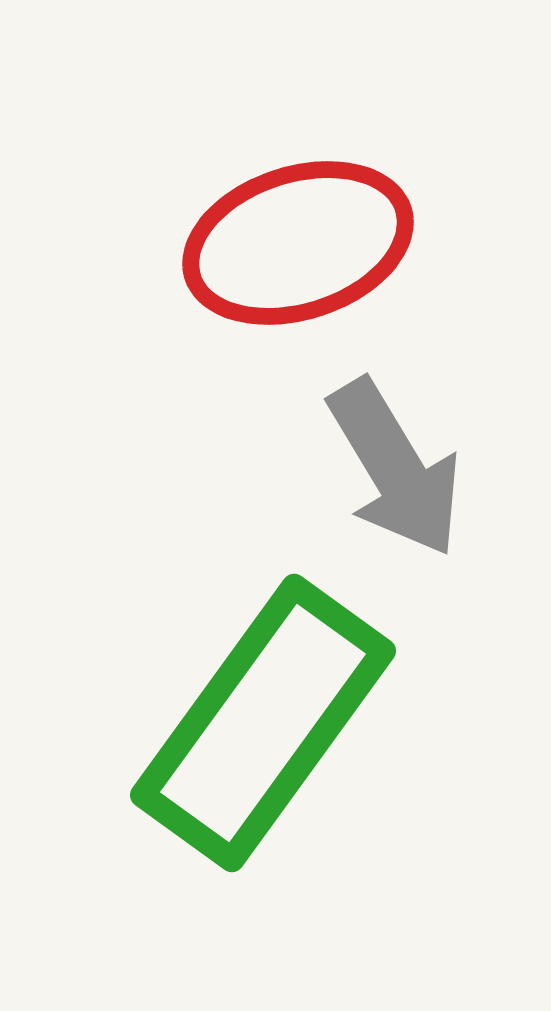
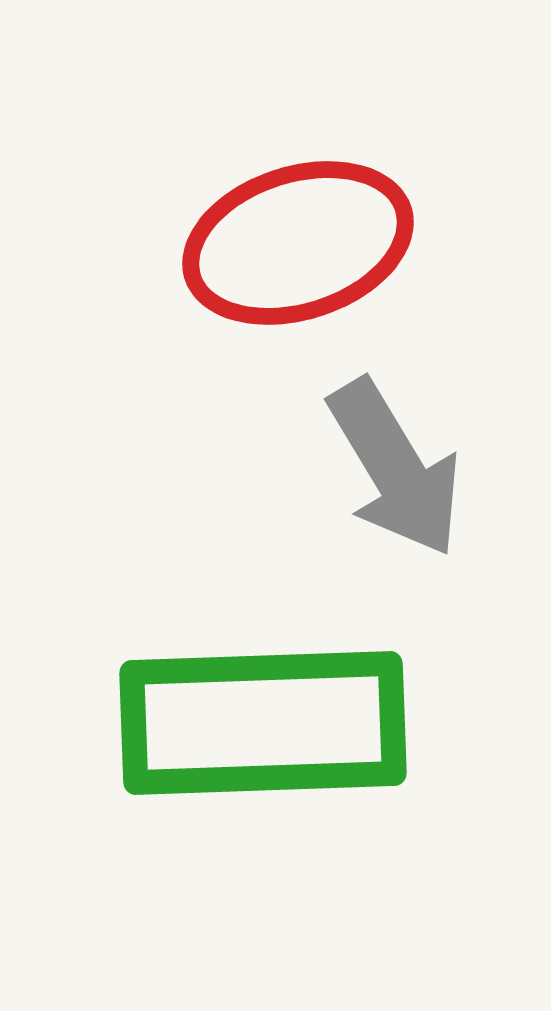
green rectangle: rotated 52 degrees clockwise
